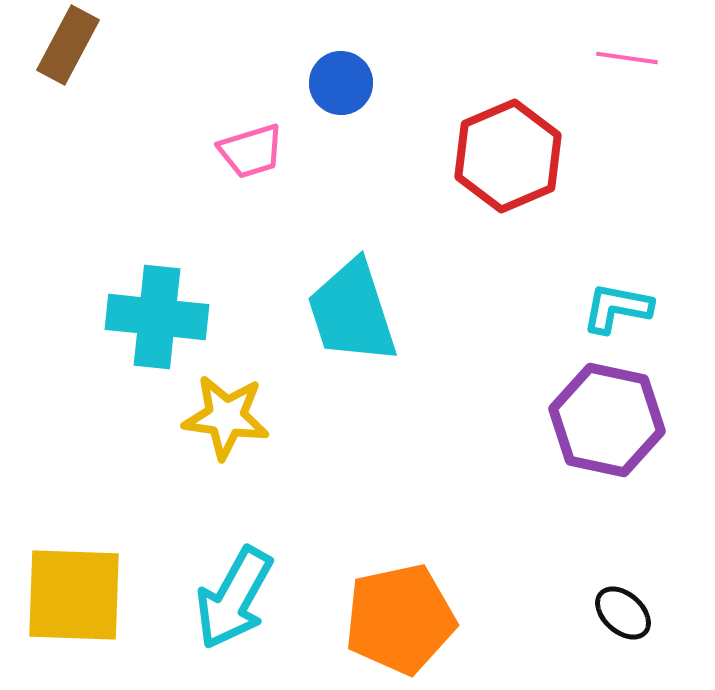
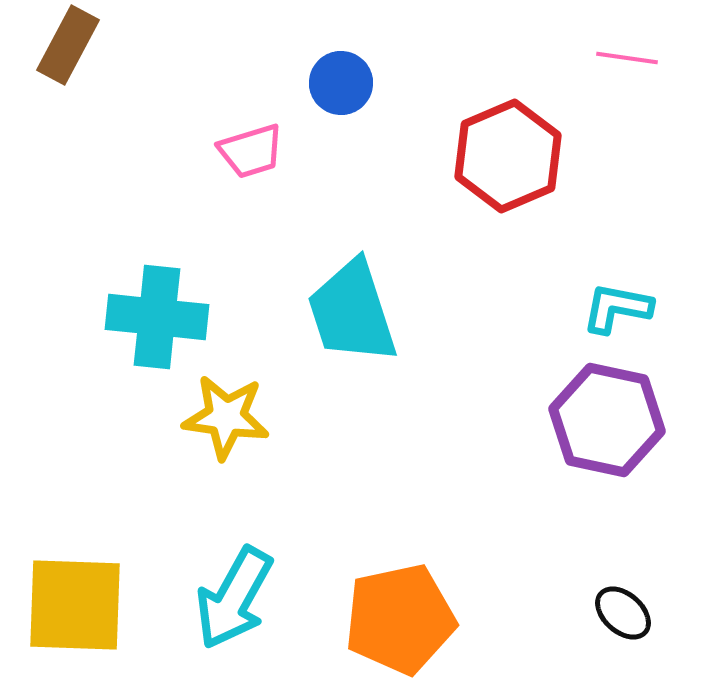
yellow square: moved 1 px right, 10 px down
